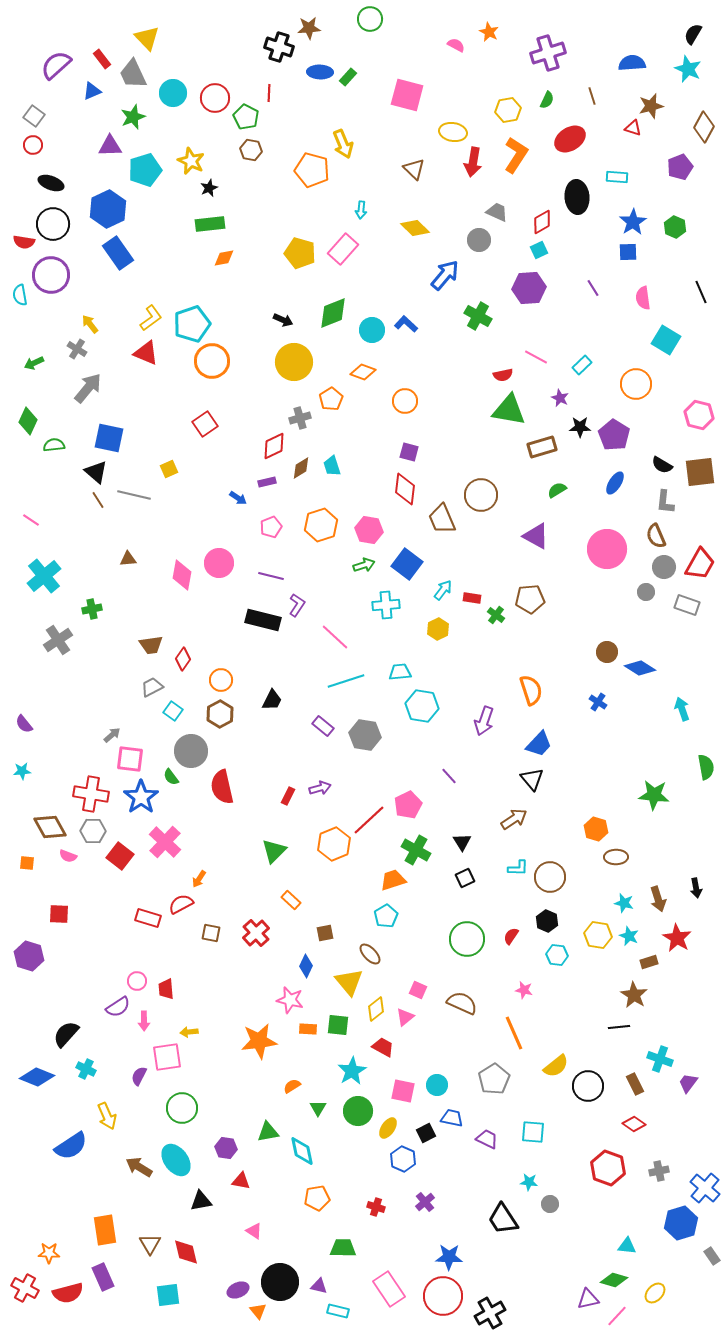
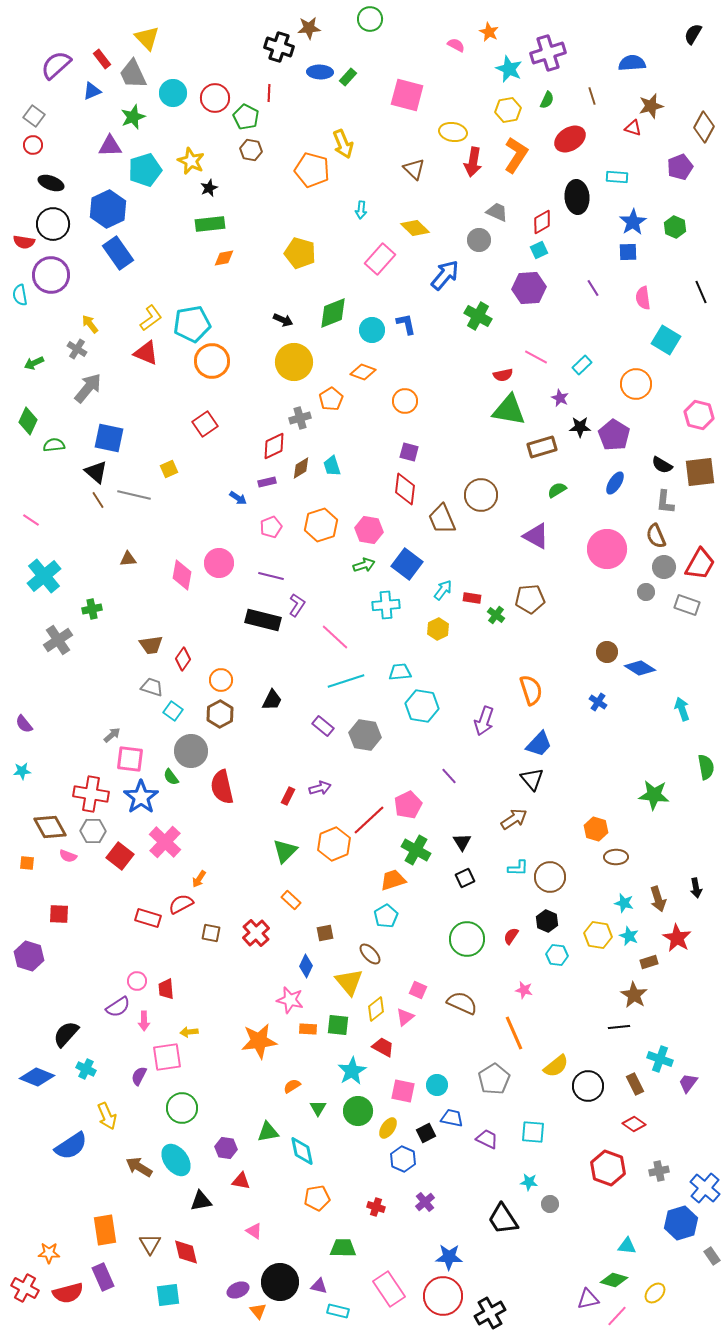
cyan star at (688, 69): moved 179 px left
pink rectangle at (343, 249): moved 37 px right, 10 px down
cyan pentagon at (192, 324): rotated 9 degrees clockwise
blue L-shape at (406, 324): rotated 35 degrees clockwise
gray trapezoid at (152, 687): rotated 45 degrees clockwise
green triangle at (274, 851): moved 11 px right
